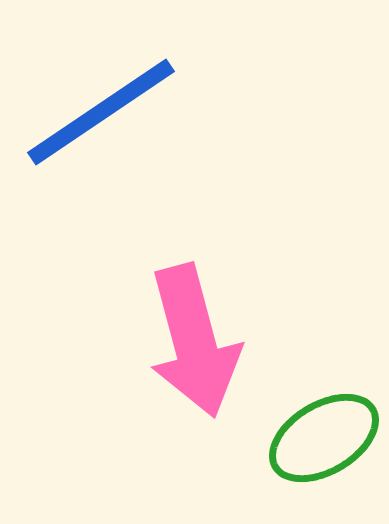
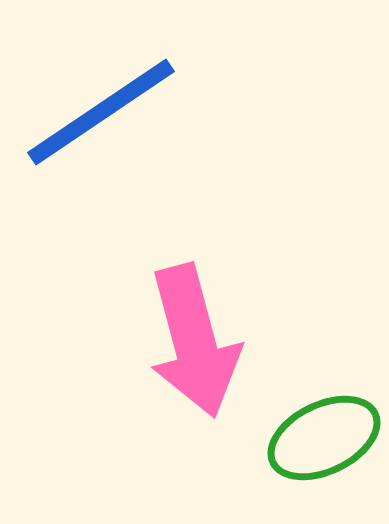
green ellipse: rotated 5 degrees clockwise
